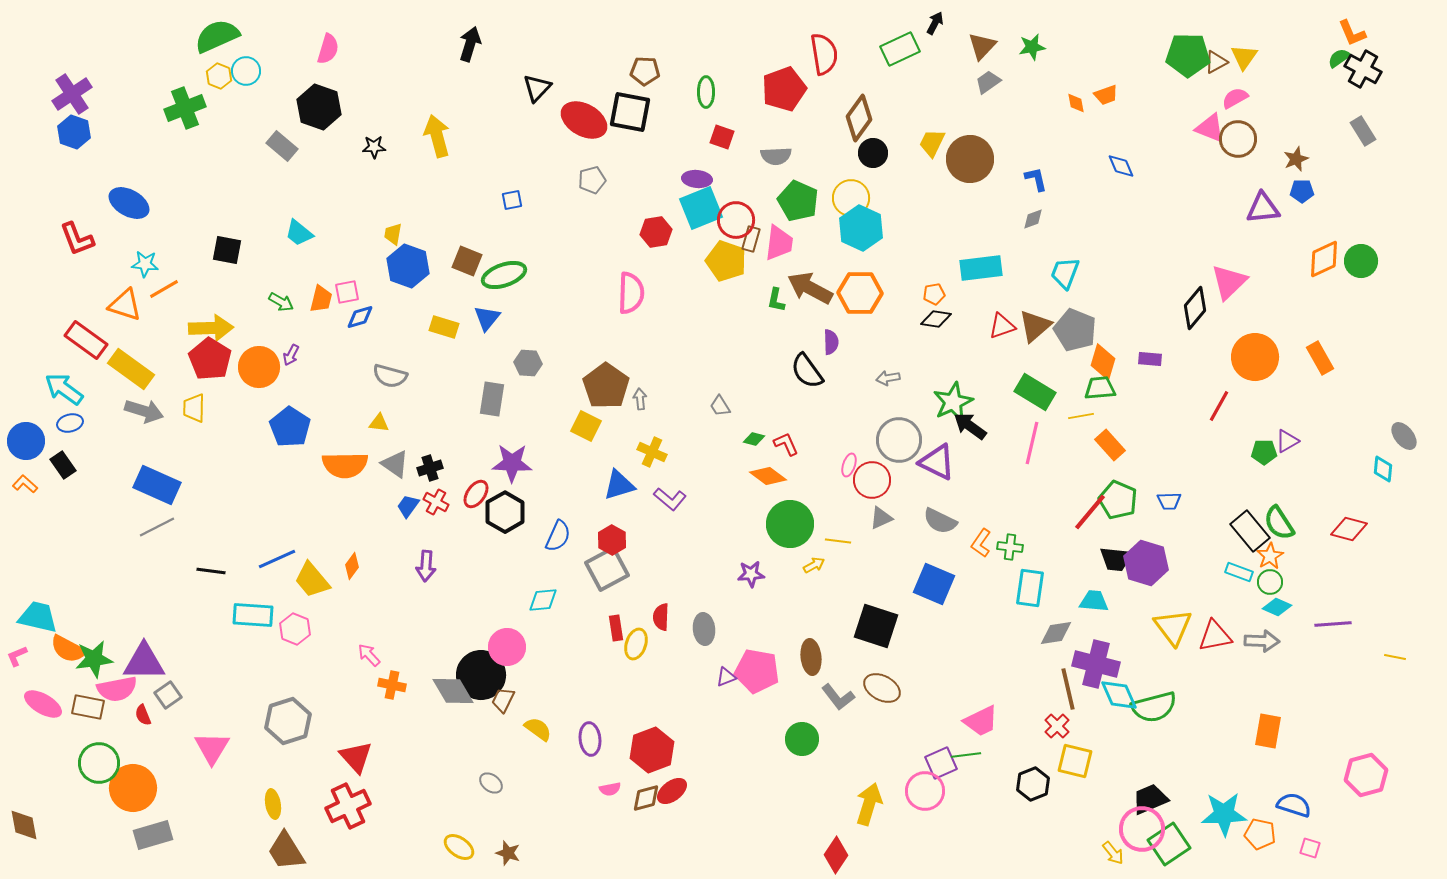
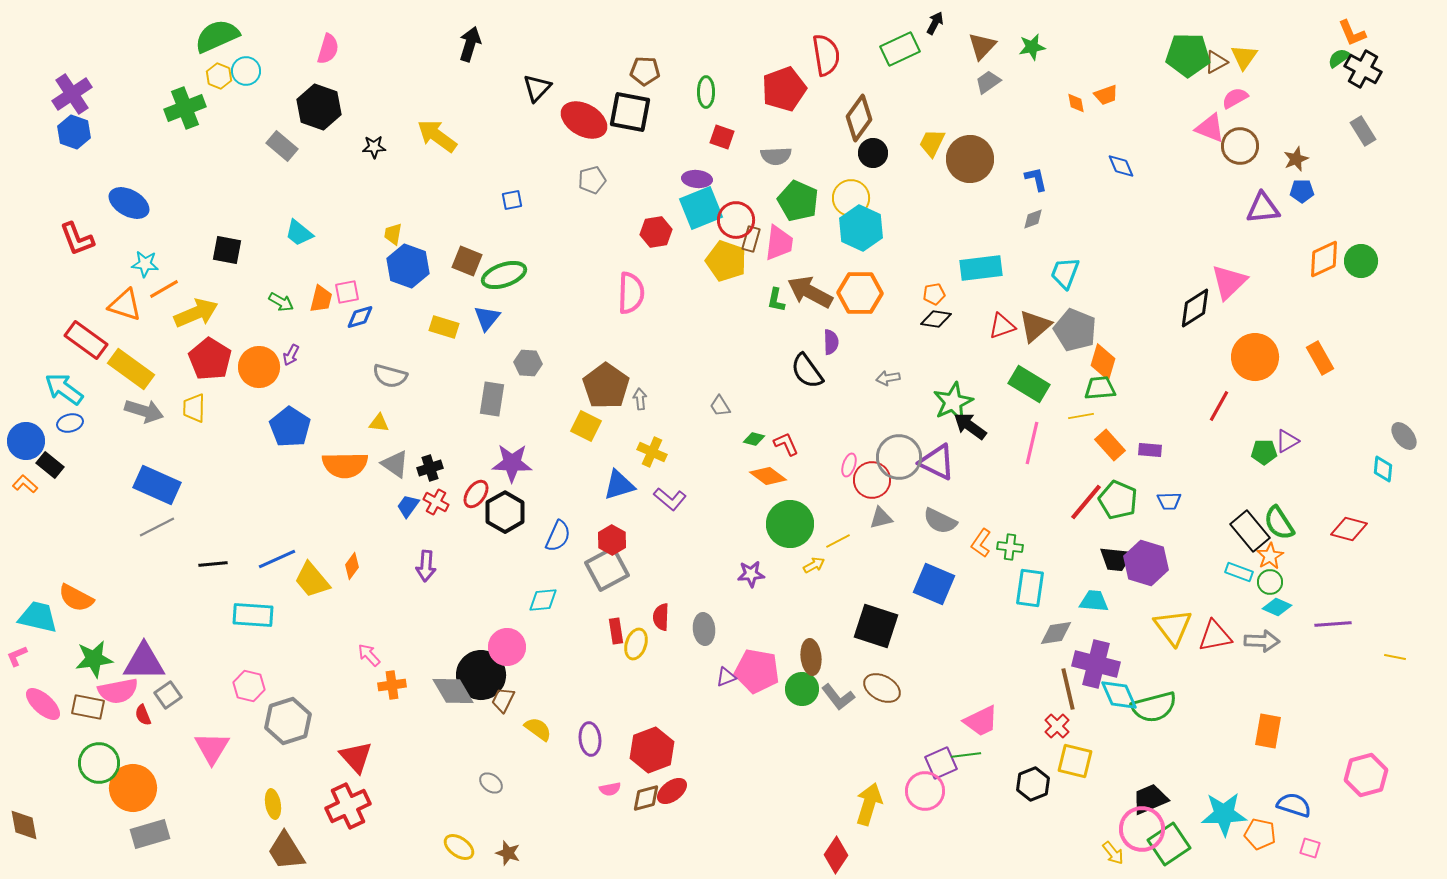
red semicircle at (824, 54): moved 2 px right, 1 px down
yellow arrow at (437, 136): rotated 39 degrees counterclockwise
brown circle at (1238, 139): moved 2 px right, 7 px down
brown arrow at (810, 288): moved 4 px down
black diamond at (1195, 308): rotated 18 degrees clockwise
yellow arrow at (211, 328): moved 15 px left, 15 px up; rotated 21 degrees counterclockwise
purple rectangle at (1150, 359): moved 91 px down
green rectangle at (1035, 392): moved 6 px left, 8 px up
gray circle at (899, 440): moved 17 px down
black rectangle at (63, 465): moved 13 px left; rotated 16 degrees counterclockwise
red line at (1090, 512): moved 4 px left, 10 px up
gray triangle at (881, 518): rotated 10 degrees clockwise
yellow line at (838, 541): rotated 35 degrees counterclockwise
black line at (211, 571): moved 2 px right, 7 px up; rotated 12 degrees counterclockwise
red rectangle at (616, 628): moved 3 px down
pink hexagon at (295, 629): moved 46 px left, 57 px down; rotated 8 degrees counterclockwise
orange semicircle at (68, 649): moved 8 px right, 51 px up
orange cross at (392, 685): rotated 20 degrees counterclockwise
pink semicircle at (117, 689): moved 1 px right, 2 px down
pink ellipse at (43, 704): rotated 12 degrees clockwise
green circle at (802, 739): moved 50 px up
gray rectangle at (153, 835): moved 3 px left, 1 px up
